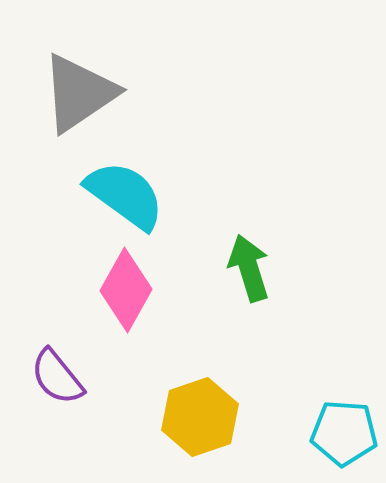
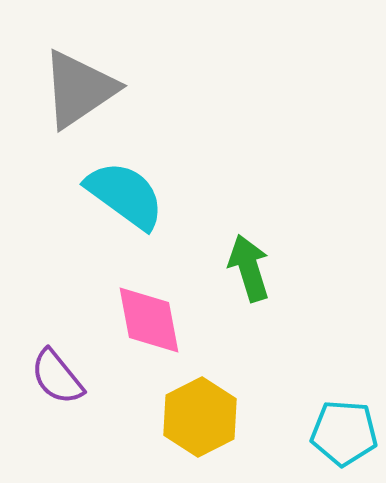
gray triangle: moved 4 px up
pink diamond: moved 23 px right, 30 px down; rotated 40 degrees counterclockwise
yellow hexagon: rotated 8 degrees counterclockwise
